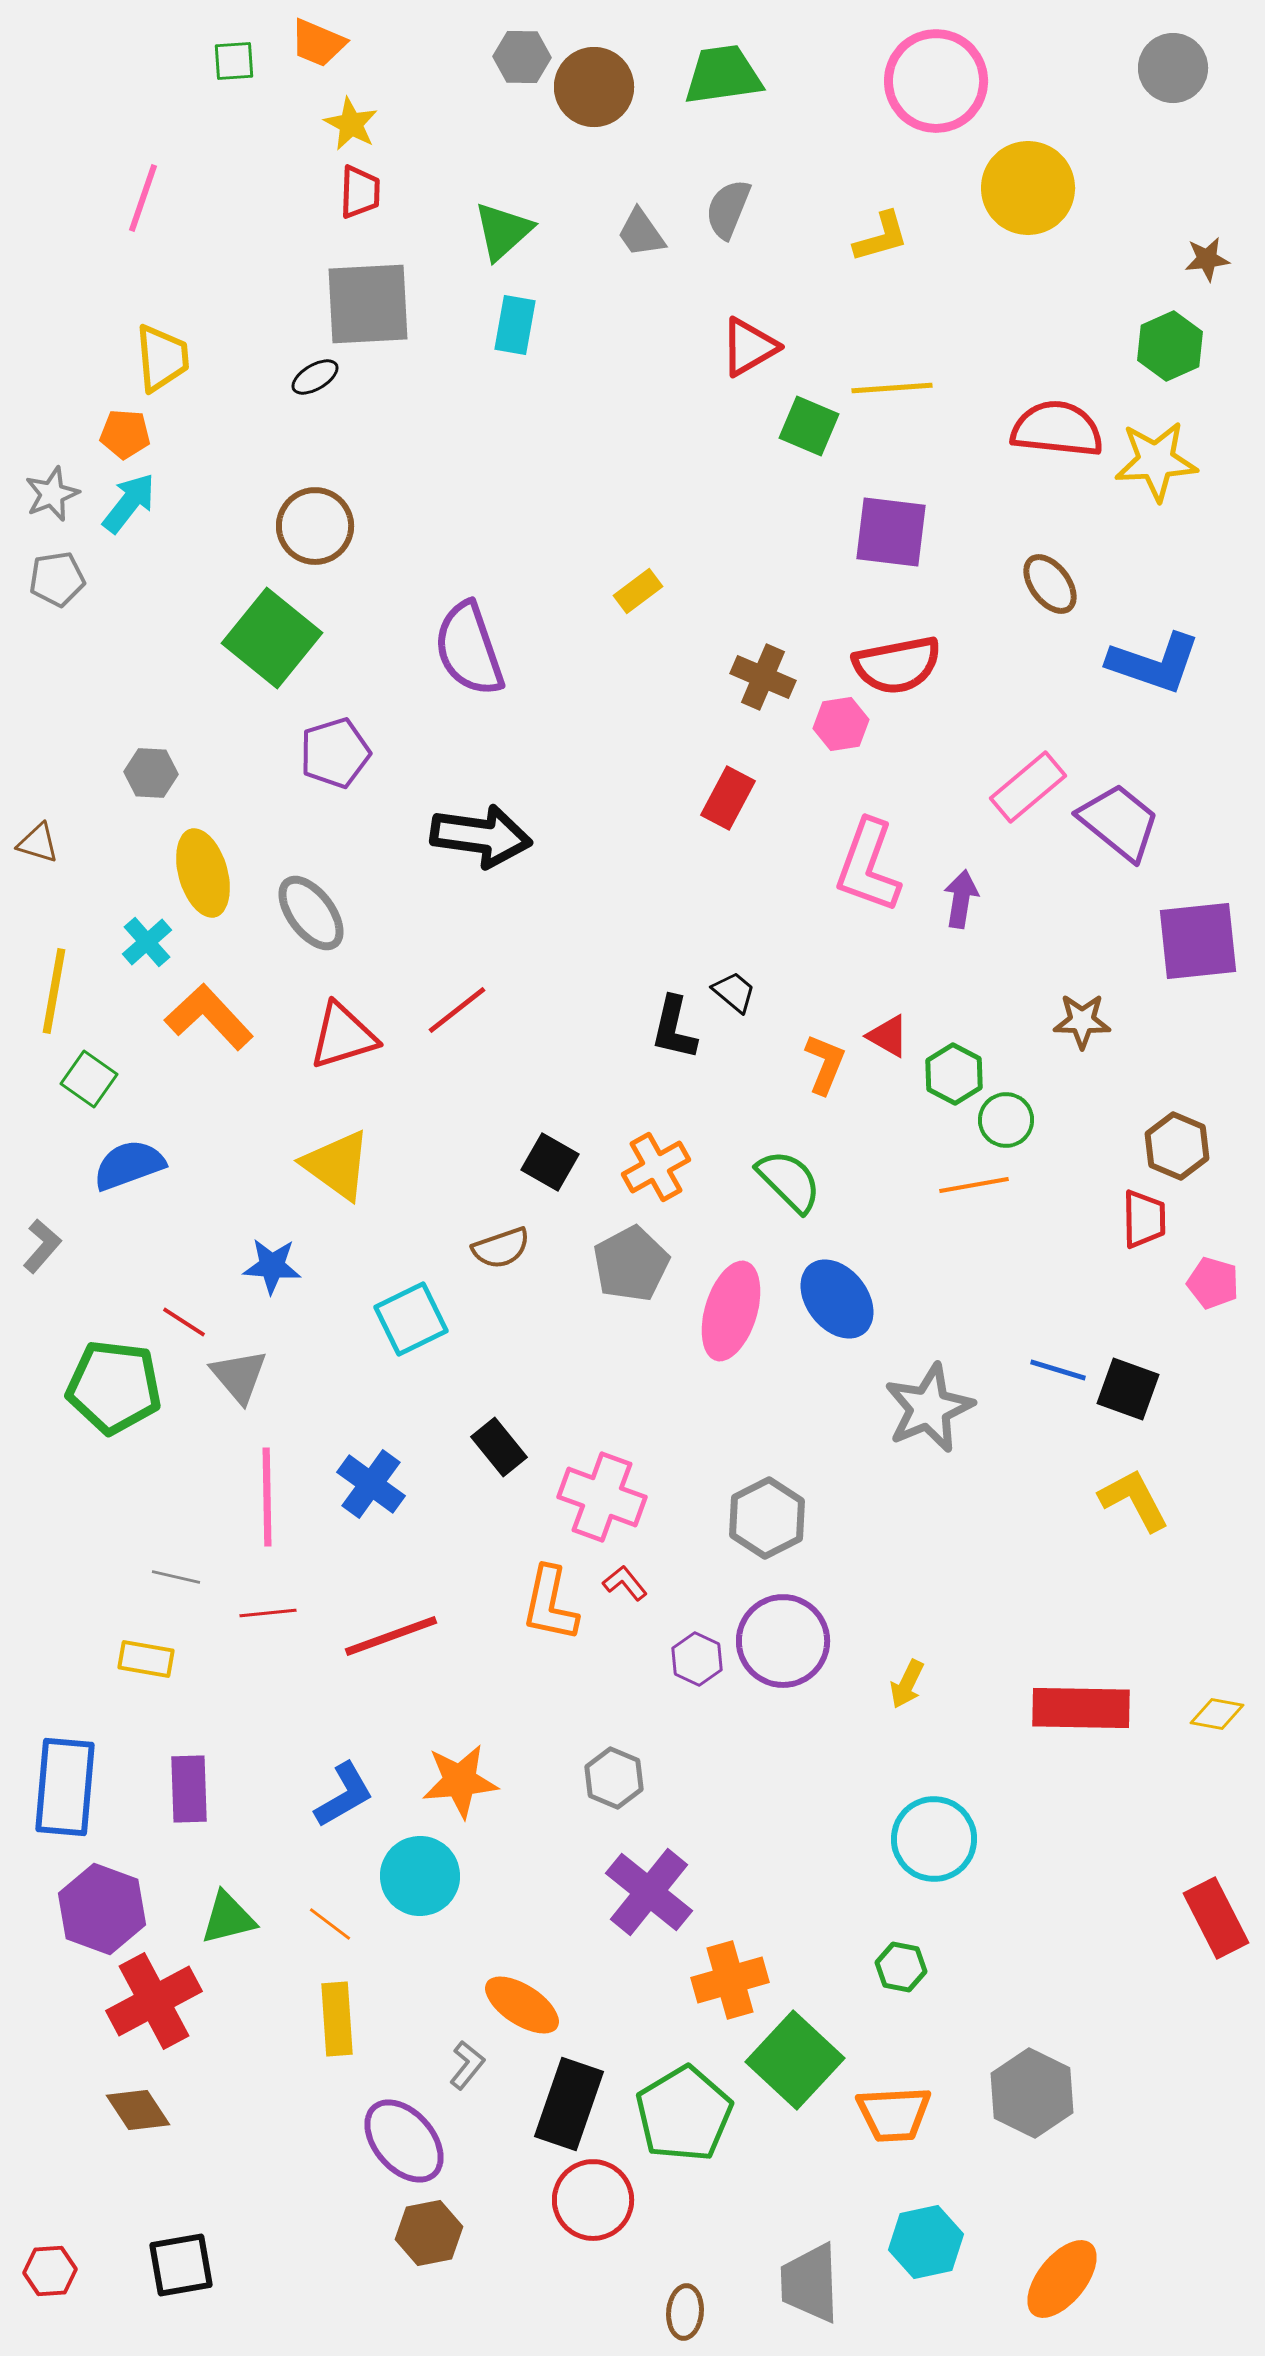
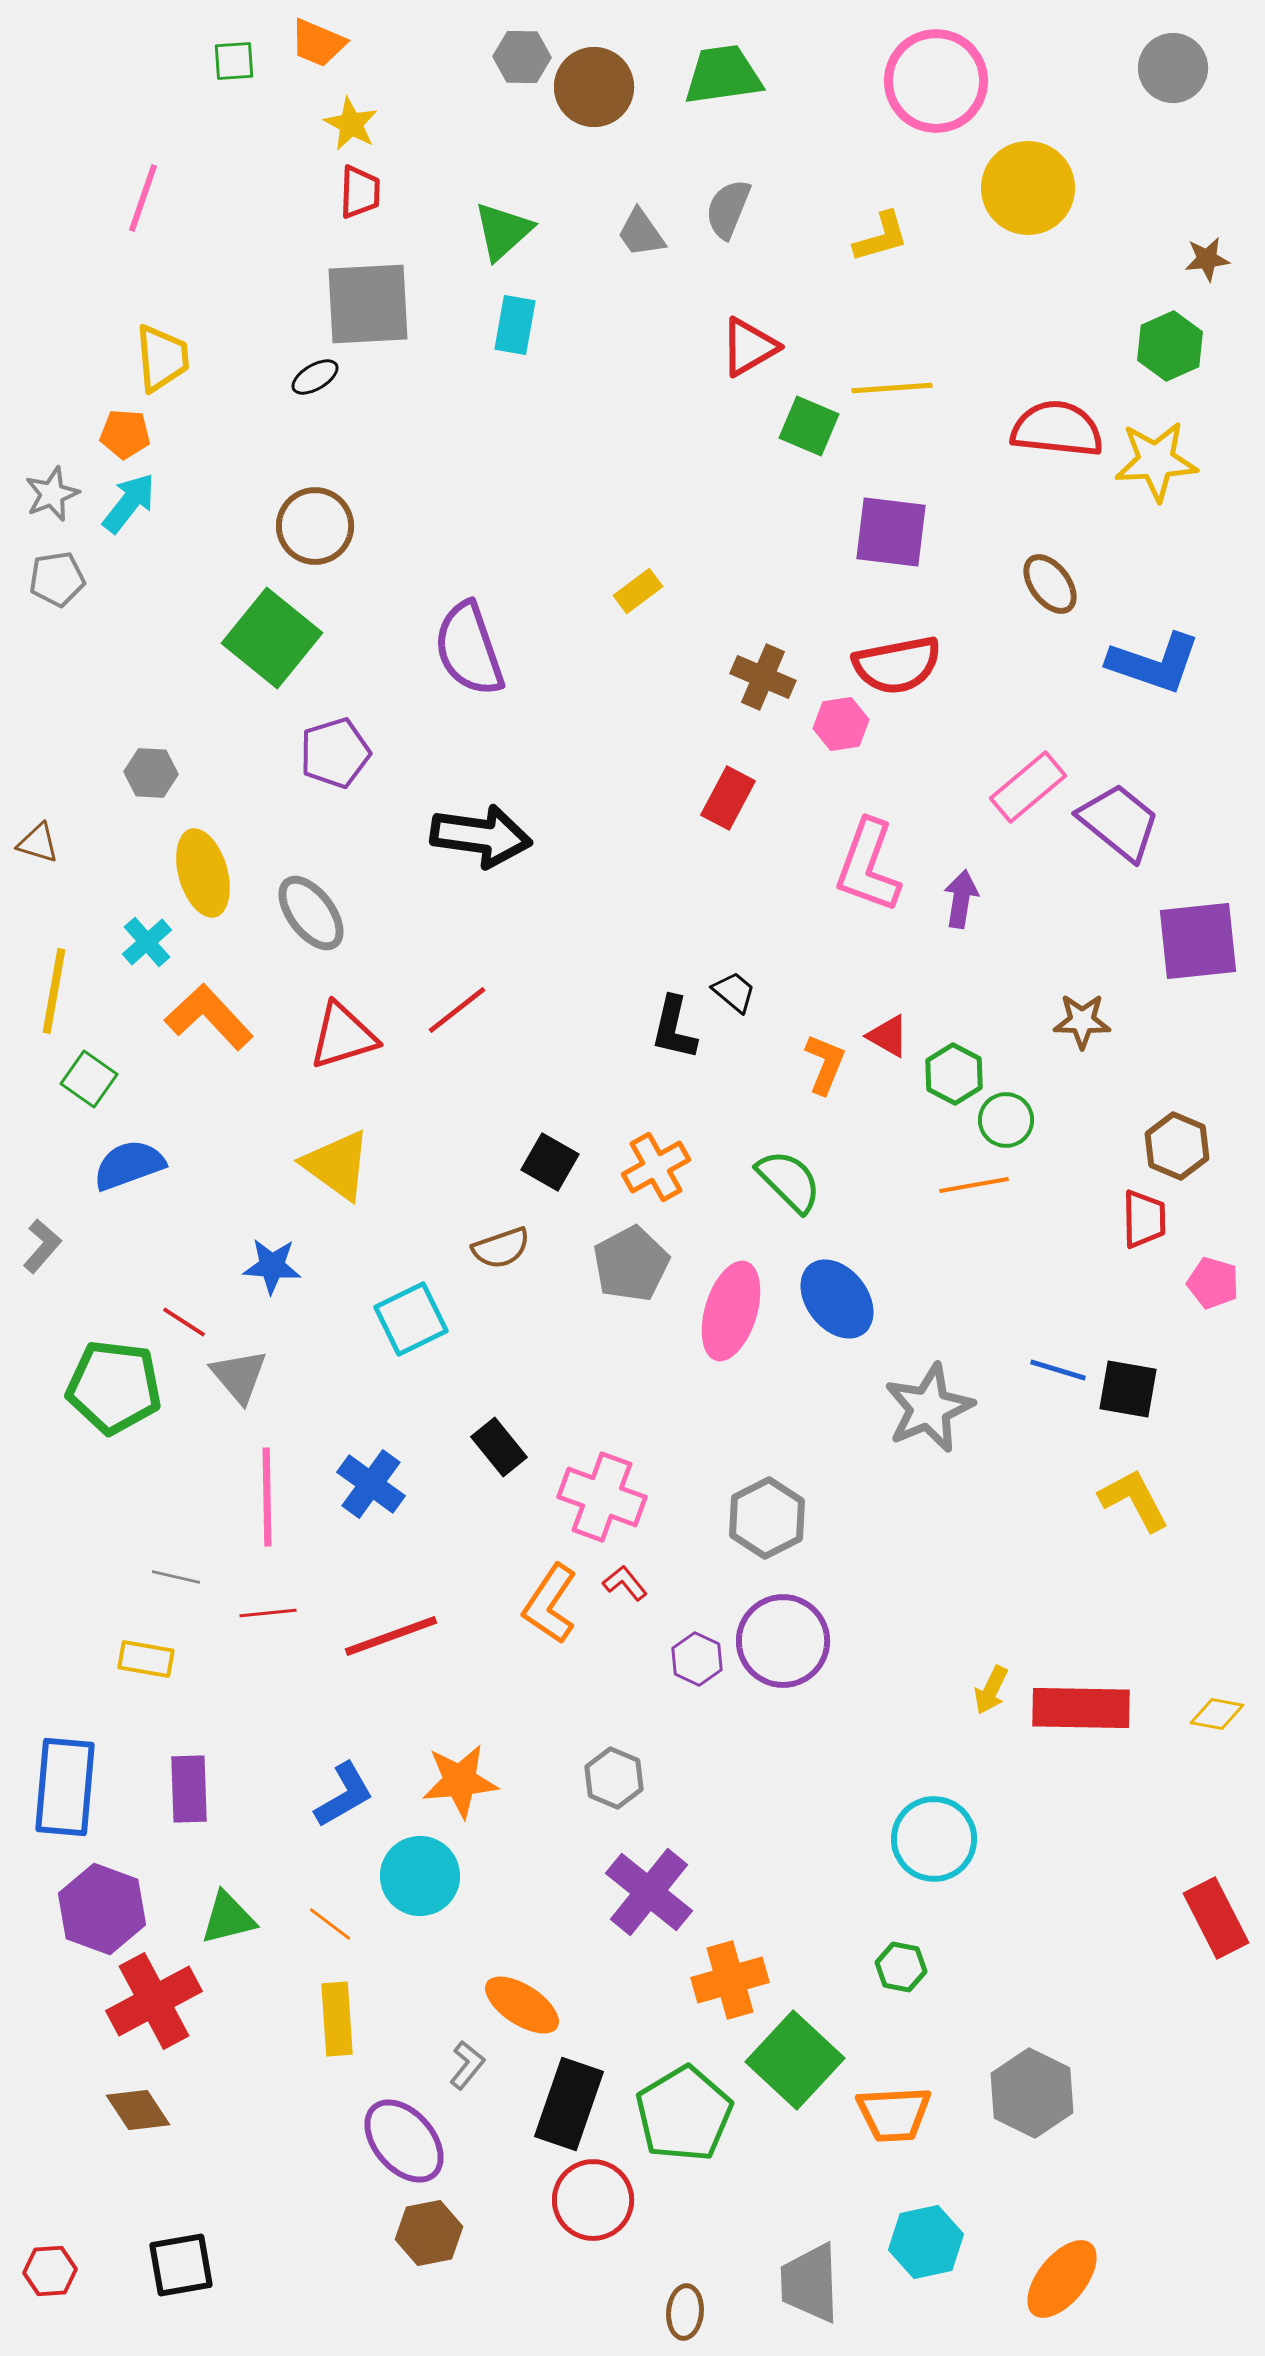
black square at (1128, 1389): rotated 10 degrees counterclockwise
orange L-shape at (550, 1604): rotated 22 degrees clockwise
yellow arrow at (907, 1684): moved 84 px right, 6 px down
